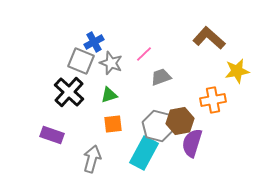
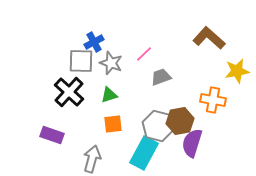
gray square: rotated 20 degrees counterclockwise
orange cross: rotated 20 degrees clockwise
